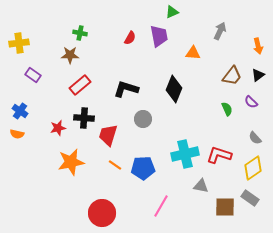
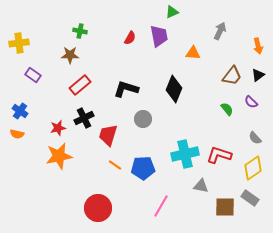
green cross: moved 2 px up
green semicircle: rotated 16 degrees counterclockwise
black cross: rotated 30 degrees counterclockwise
orange star: moved 12 px left, 6 px up
red circle: moved 4 px left, 5 px up
